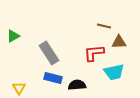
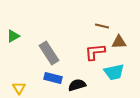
brown line: moved 2 px left
red L-shape: moved 1 px right, 1 px up
black semicircle: rotated 12 degrees counterclockwise
